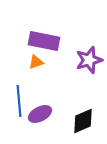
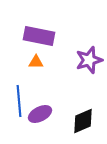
purple rectangle: moved 5 px left, 5 px up
orange triangle: rotated 21 degrees clockwise
